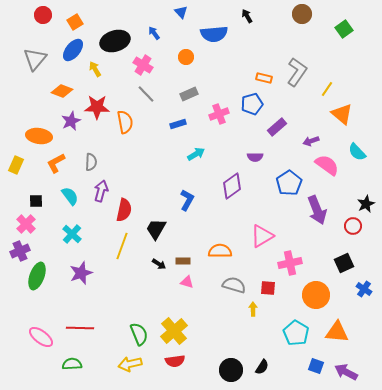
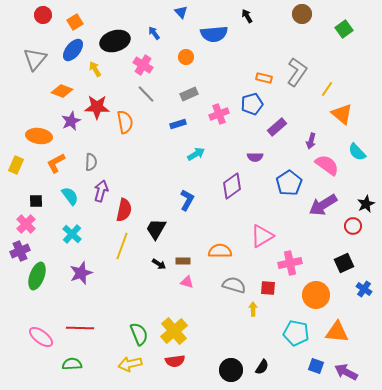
purple arrow at (311, 141): rotated 56 degrees counterclockwise
purple arrow at (317, 210): moved 6 px right, 5 px up; rotated 80 degrees clockwise
cyan pentagon at (296, 333): rotated 20 degrees counterclockwise
